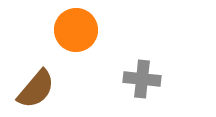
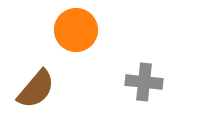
gray cross: moved 2 px right, 3 px down
